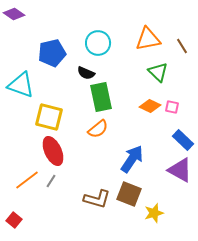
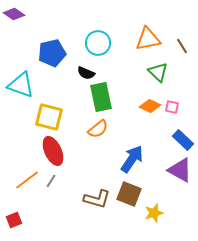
red square: rotated 28 degrees clockwise
